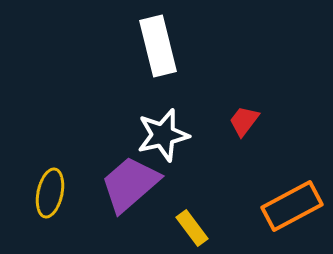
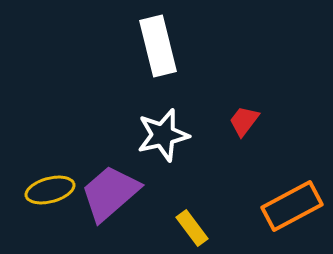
purple trapezoid: moved 20 px left, 9 px down
yellow ellipse: moved 3 px up; rotated 63 degrees clockwise
